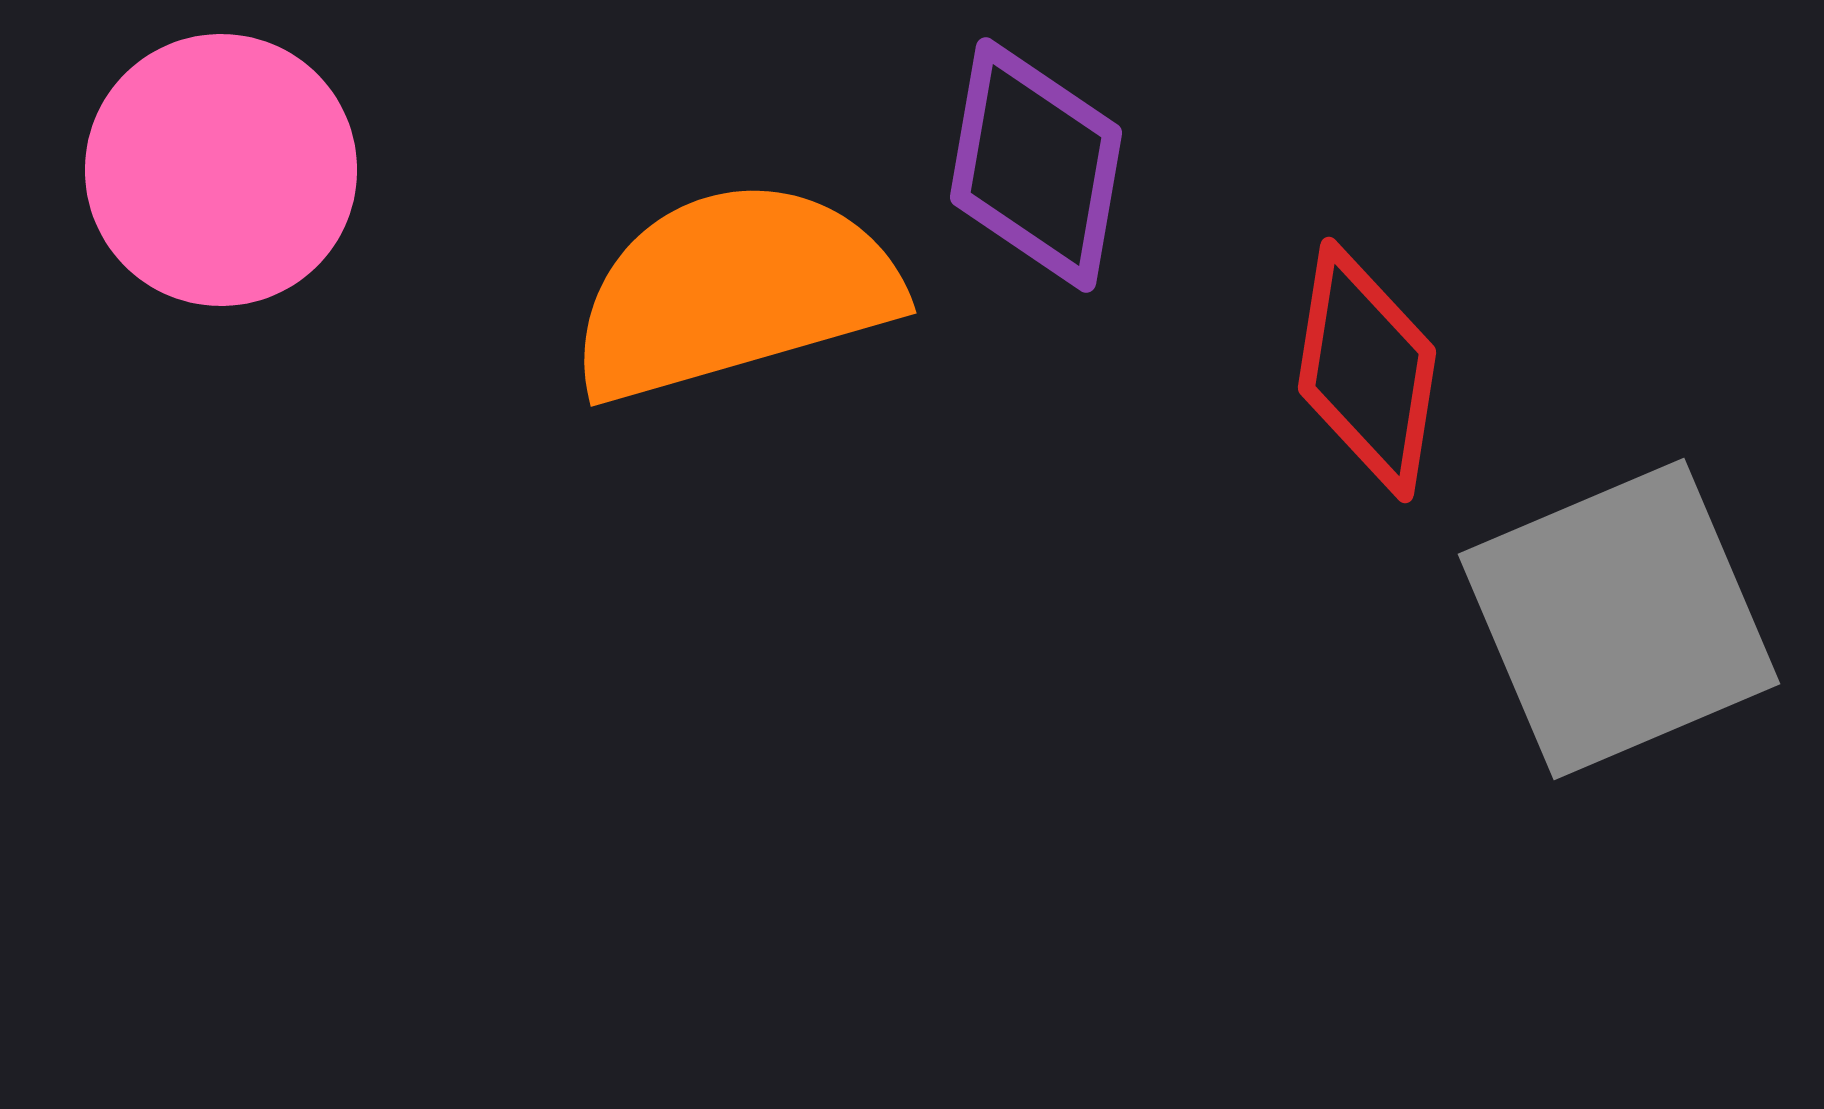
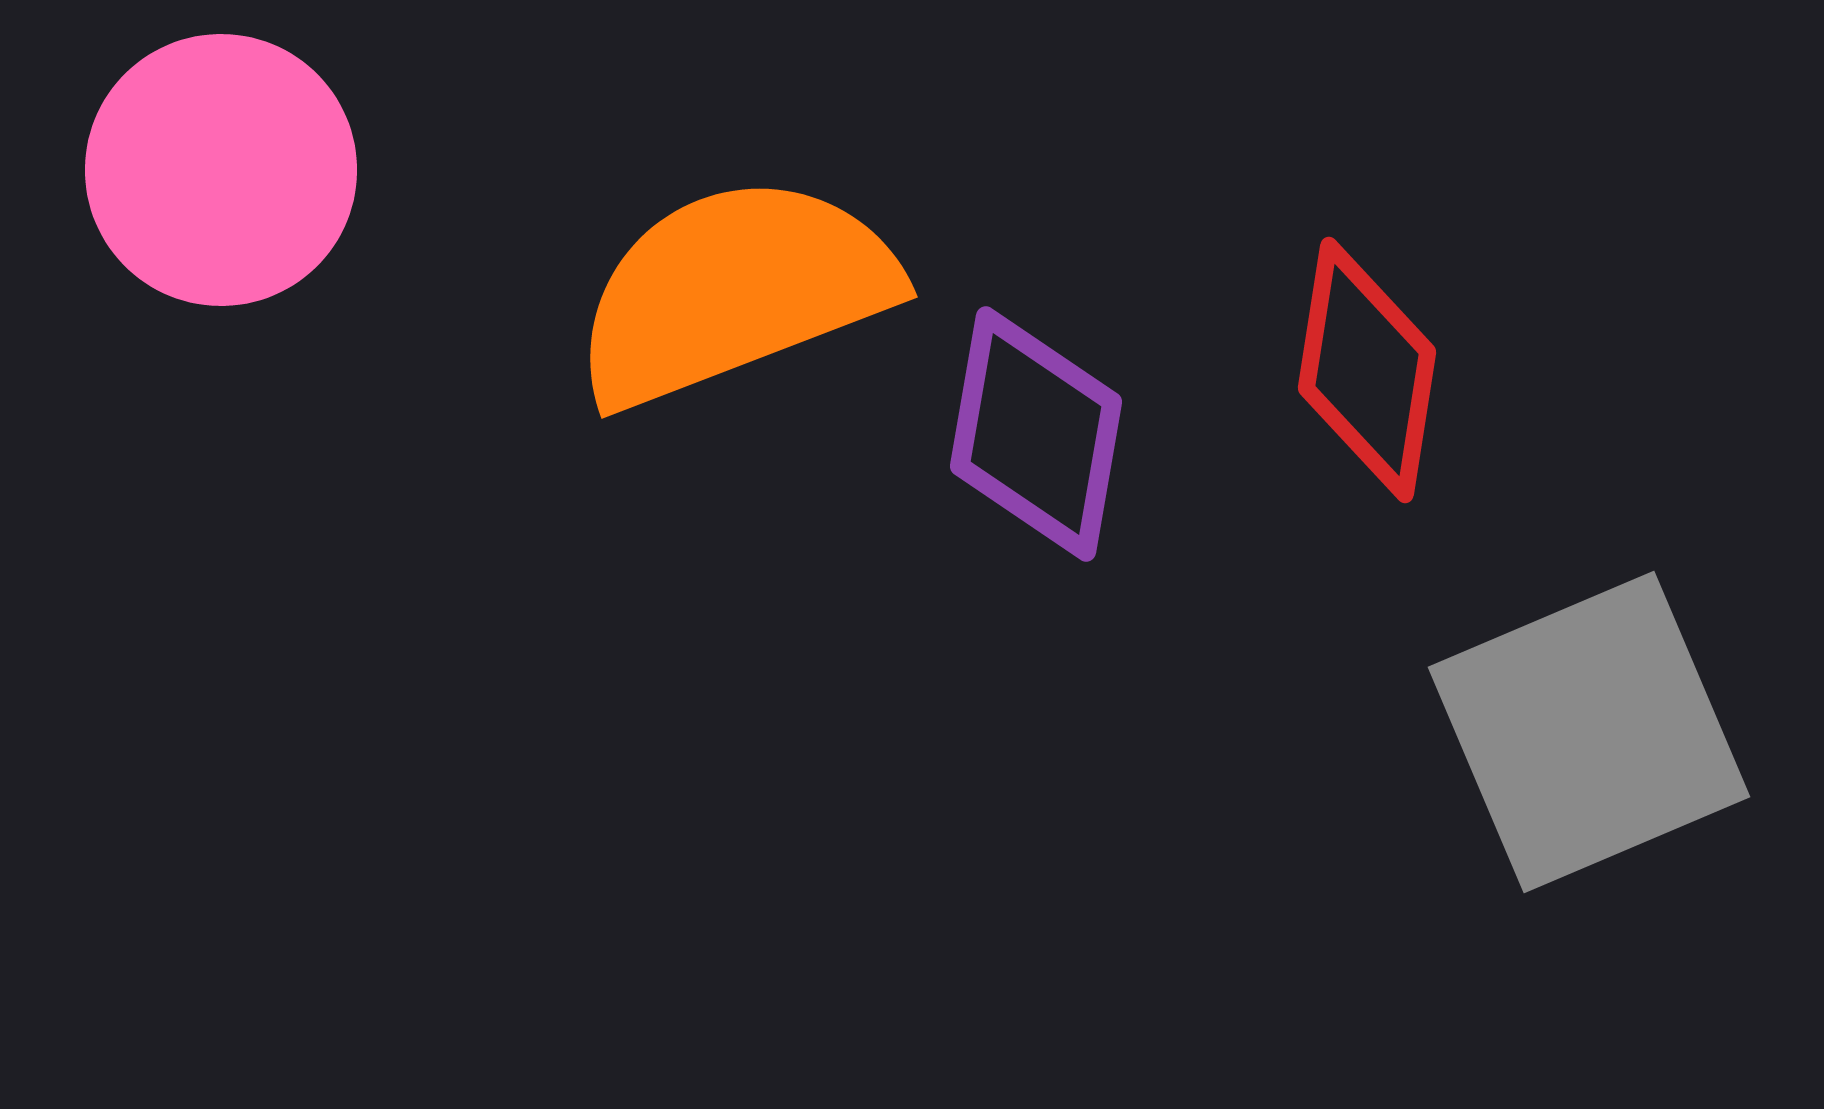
purple diamond: moved 269 px down
orange semicircle: rotated 5 degrees counterclockwise
gray square: moved 30 px left, 113 px down
